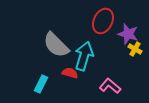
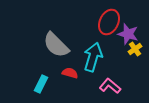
red ellipse: moved 6 px right, 1 px down
yellow cross: rotated 24 degrees clockwise
cyan arrow: moved 9 px right, 1 px down
